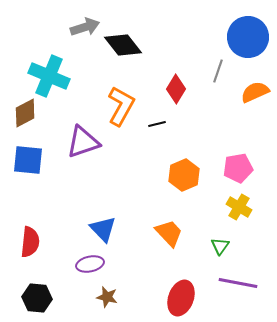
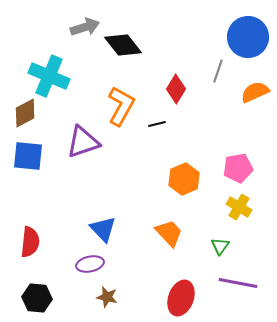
blue square: moved 4 px up
orange hexagon: moved 4 px down
